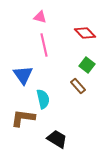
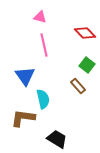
blue triangle: moved 2 px right, 1 px down
